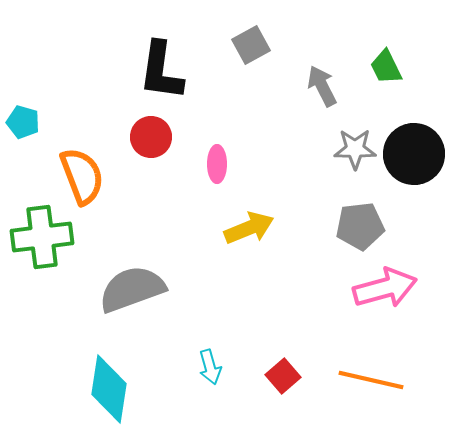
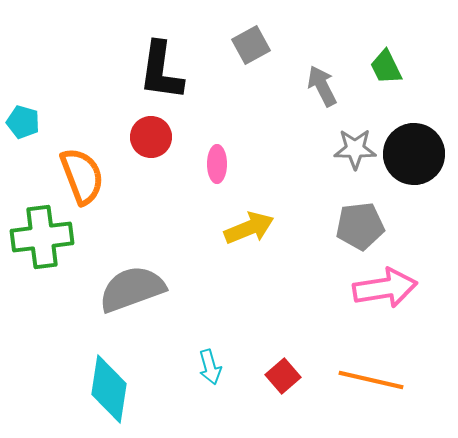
pink arrow: rotated 6 degrees clockwise
